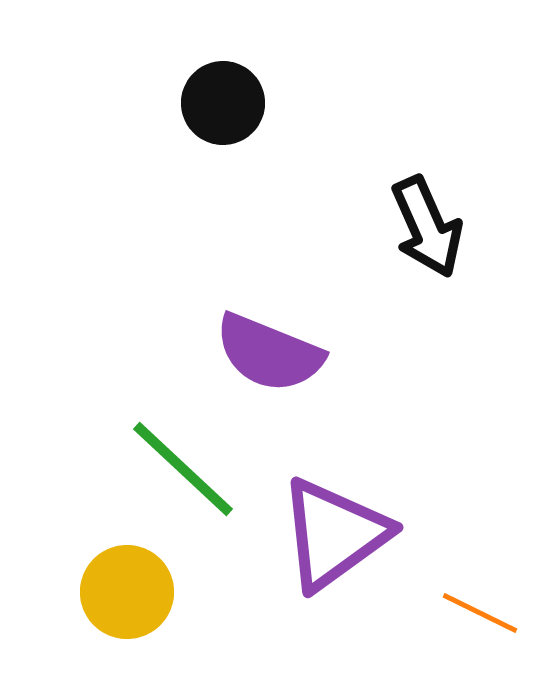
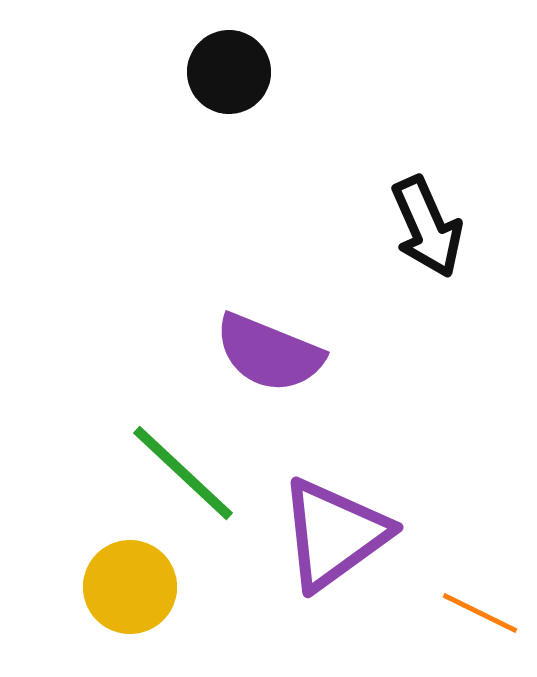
black circle: moved 6 px right, 31 px up
green line: moved 4 px down
yellow circle: moved 3 px right, 5 px up
